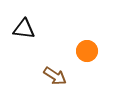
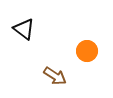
black triangle: rotated 30 degrees clockwise
